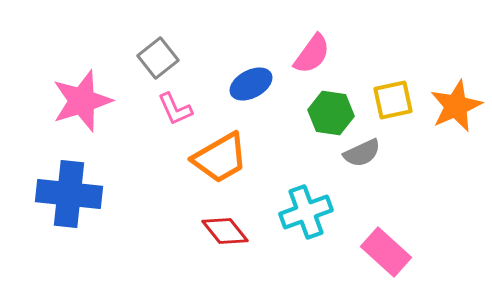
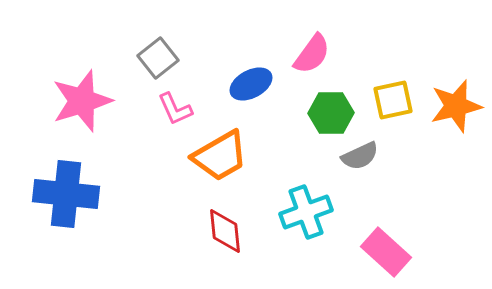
orange star: rotated 10 degrees clockwise
green hexagon: rotated 9 degrees counterclockwise
gray semicircle: moved 2 px left, 3 px down
orange trapezoid: moved 2 px up
blue cross: moved 3 px left
red diamond: rotated 33 degrees clockwise
